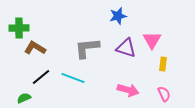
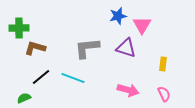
pink triangle: moved 10 px left, 15 px up
brown L-shape: rotated 15 degrees counterclockwise
